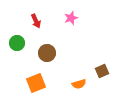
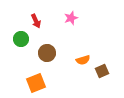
green circle: moved 4 px right, 4 px up
orange semicircle: moved 4 px right, 24 px up
